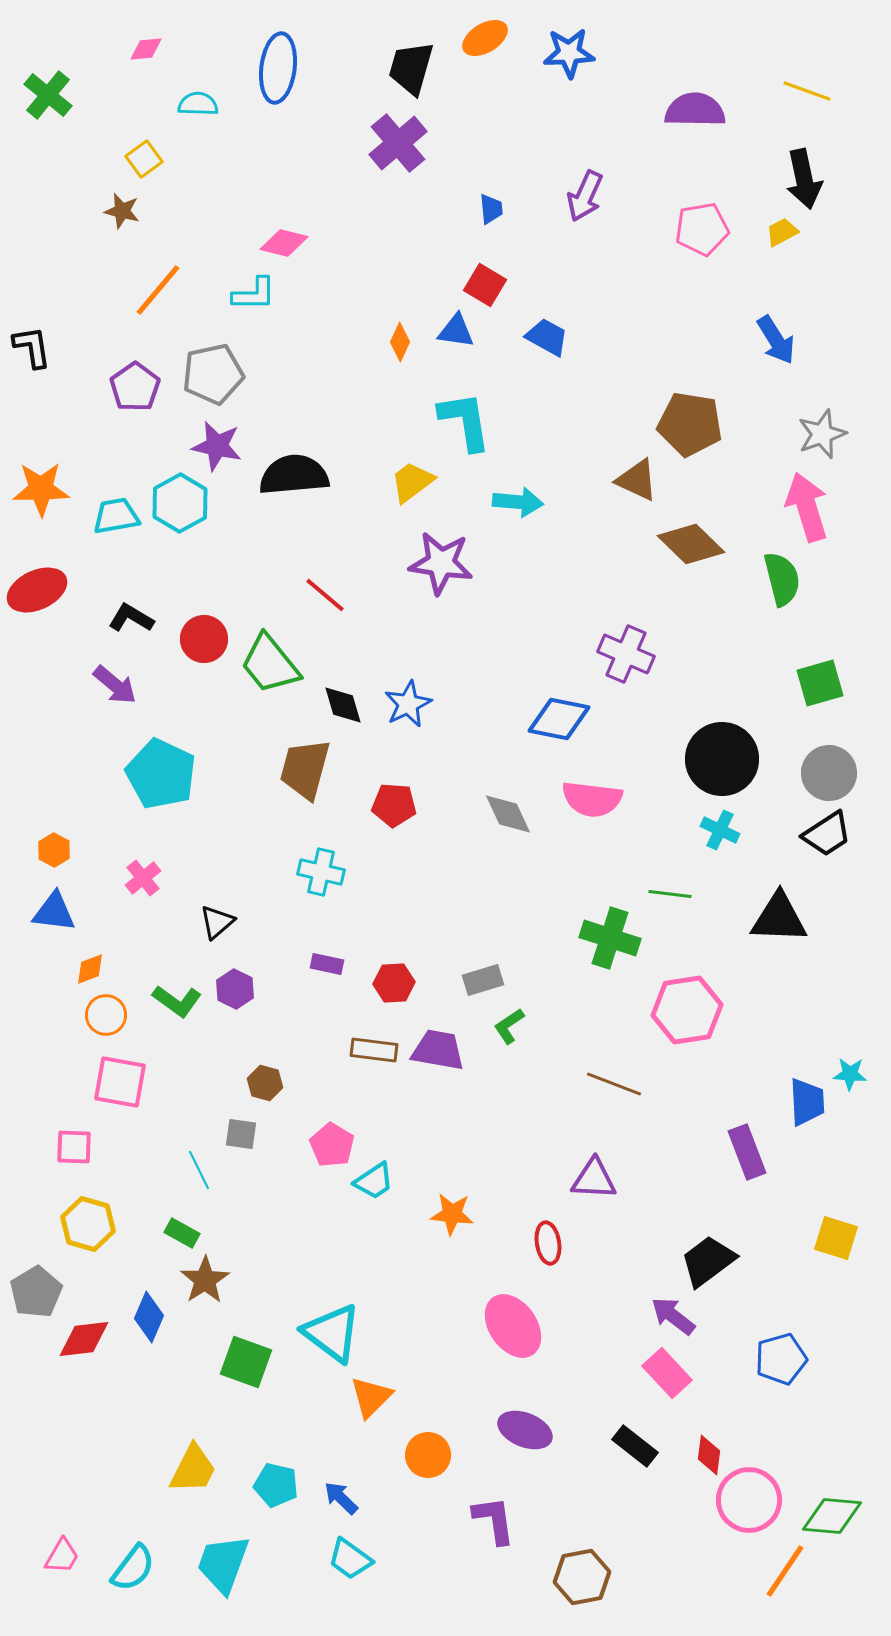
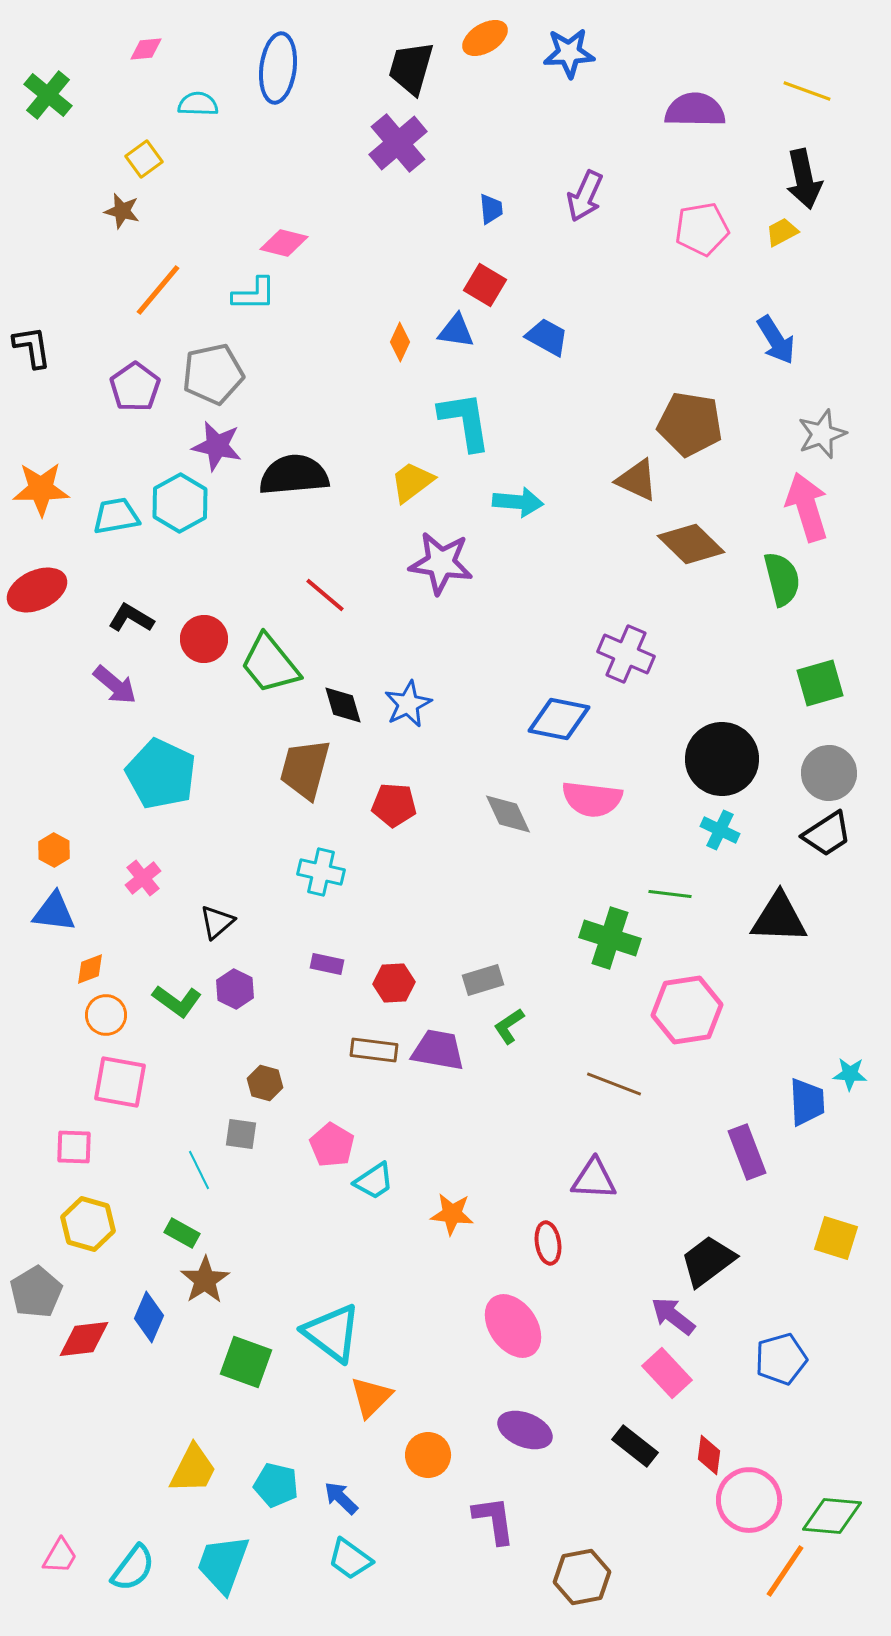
pink trapezoid at (62, 1556): moved 2 px left
